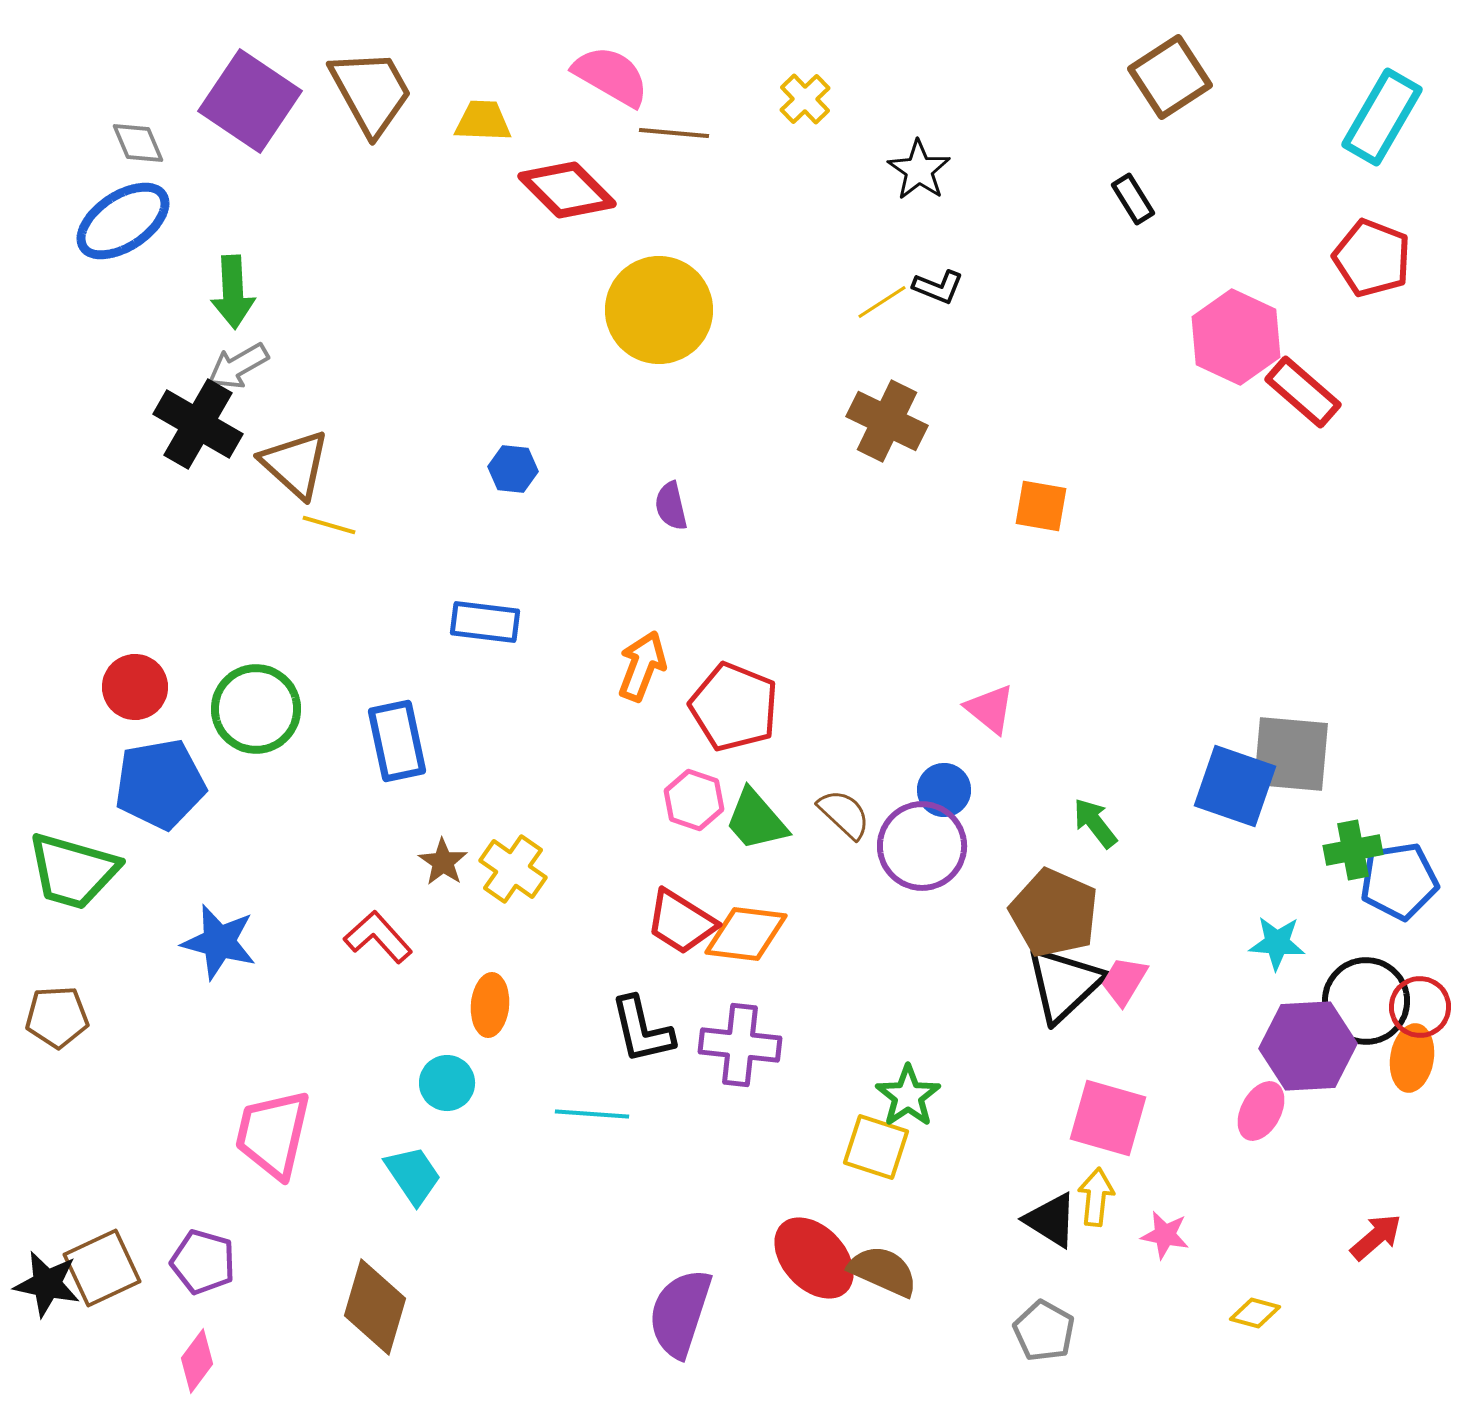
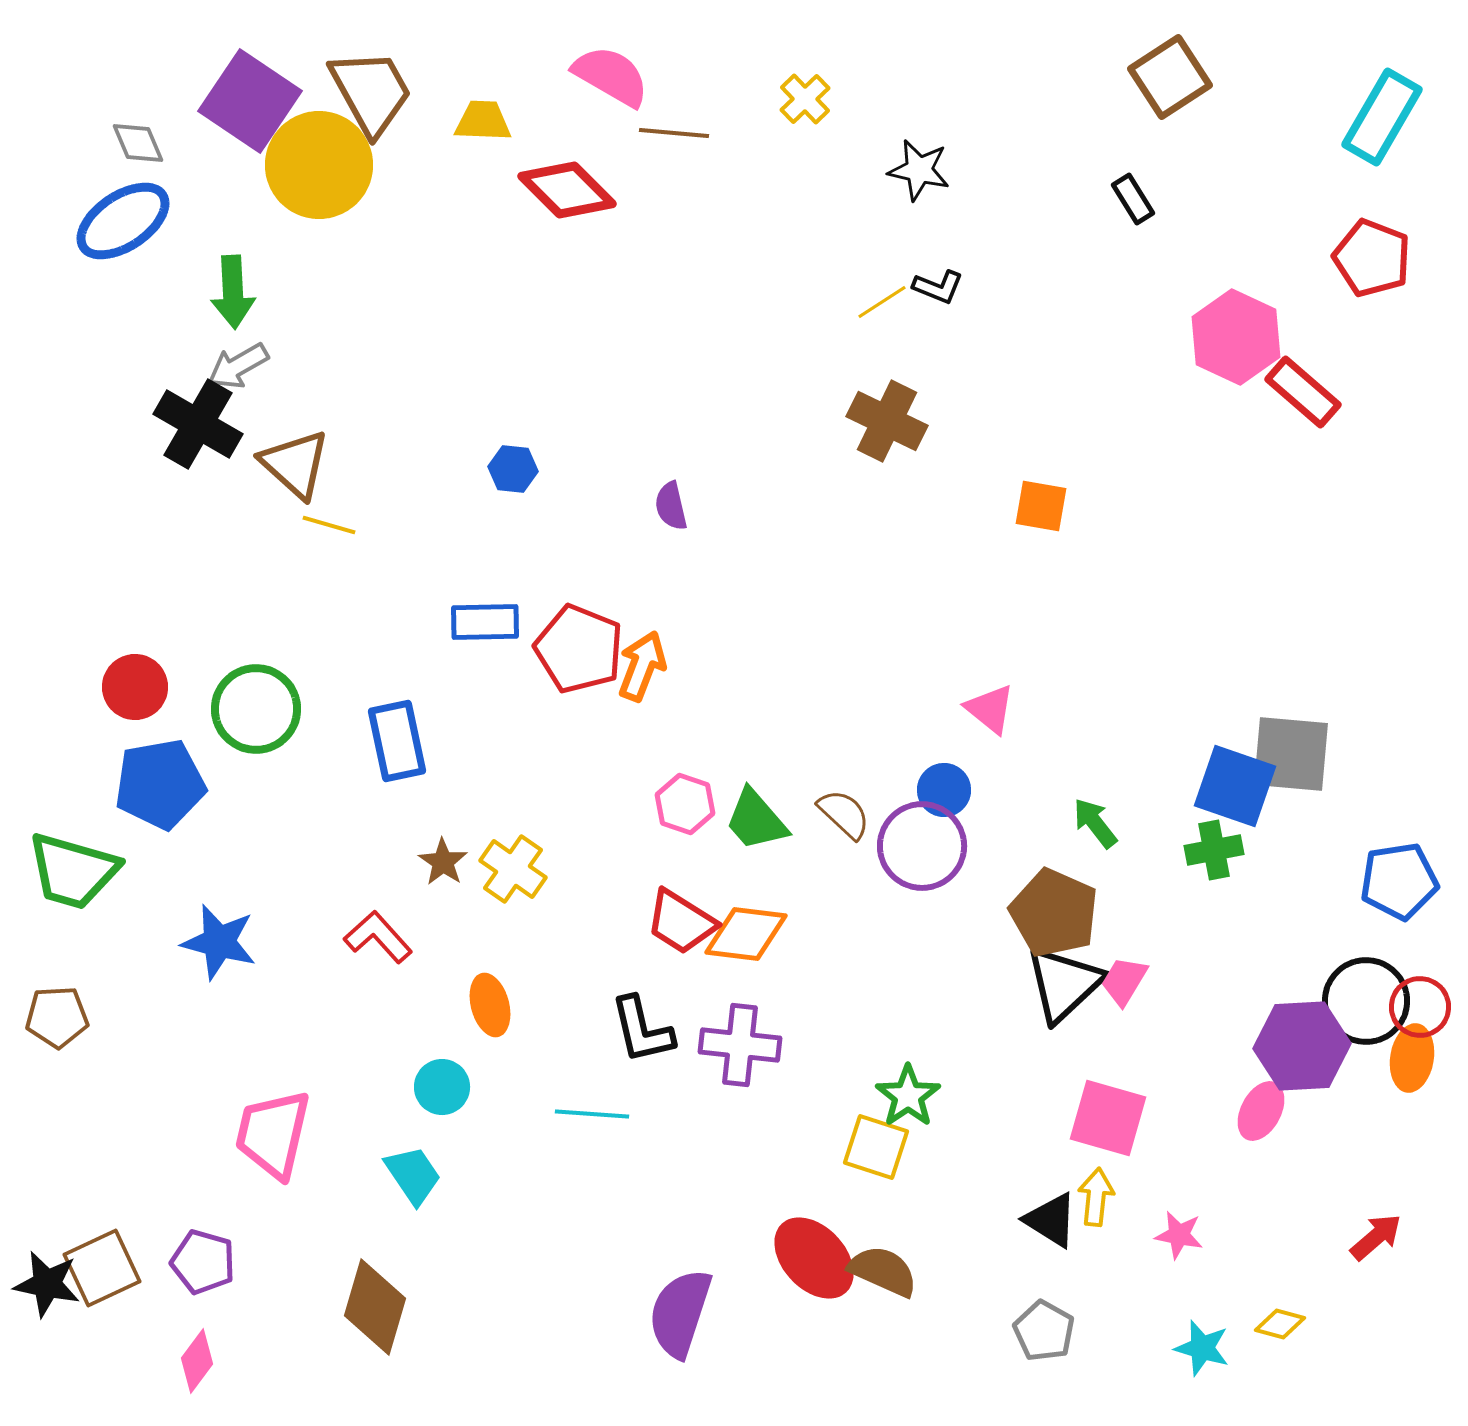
black star at (919, 170): rotated 22 degrees counterclockwise
yellow circle at (659, 310): moved 340 px left, 145 px up
blue rectangle at (485, 622): rotated 8 degrees counterclockwise
red pentagon at (734, 707): moved 155 px left, 58 px up
pink hexagon at (694, 800): moved 9 px left, 4 px down
green cross at (1353, 850): moved 139 px left
cyan star at (1277, 943): moved 75 px left, 405 px down; rotated 12 degrees clockwise
orange ellipse at (490, 1005): rotated 20 degrees counterclockwise
purple hexagon at (1308, 1046): moved 6 px left
cyan circle at (447, 1083): moved 5 px left, 4 px down
pink star at (1165, 1235): moved 14 px right
yellow diamond at (1255, 1313): moved 25 px right, 11 px down
